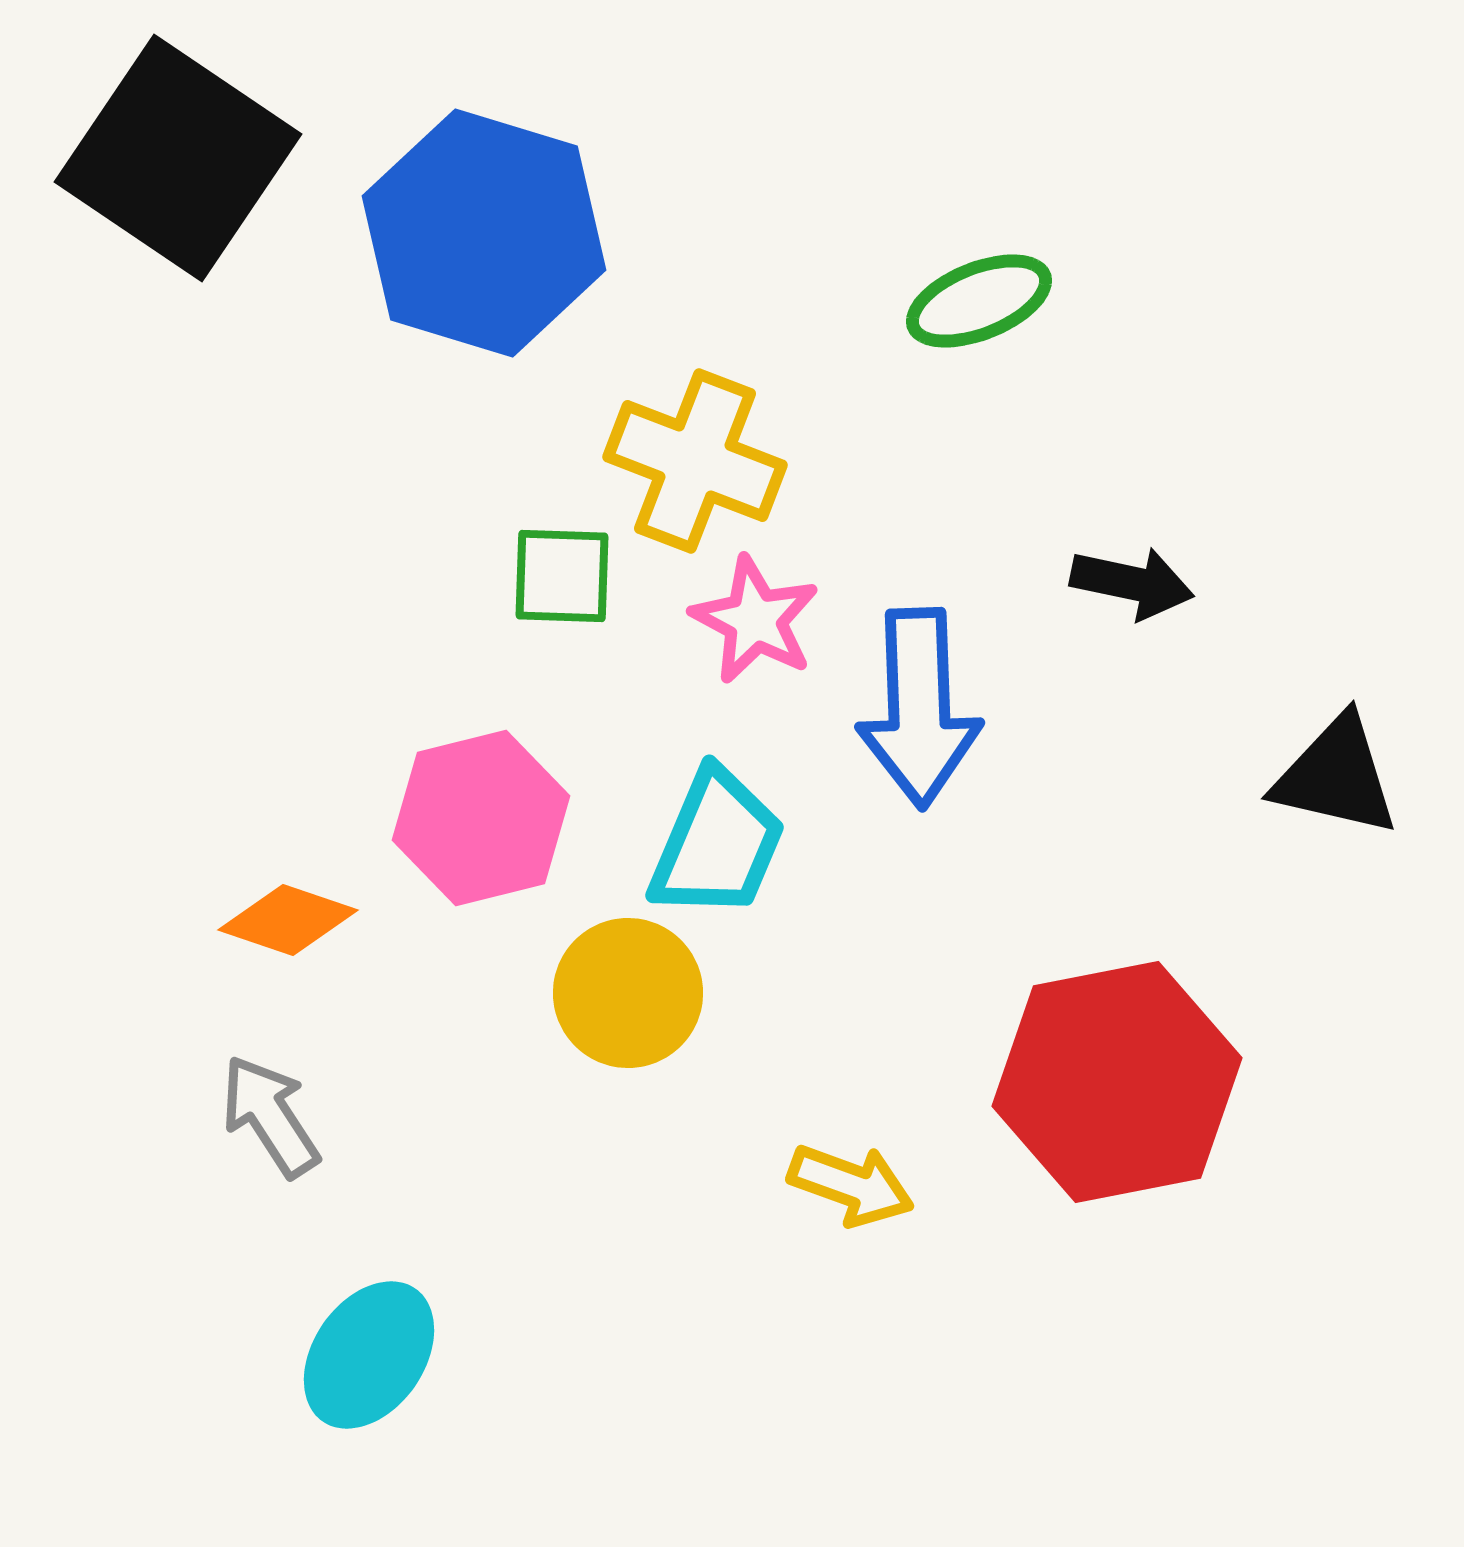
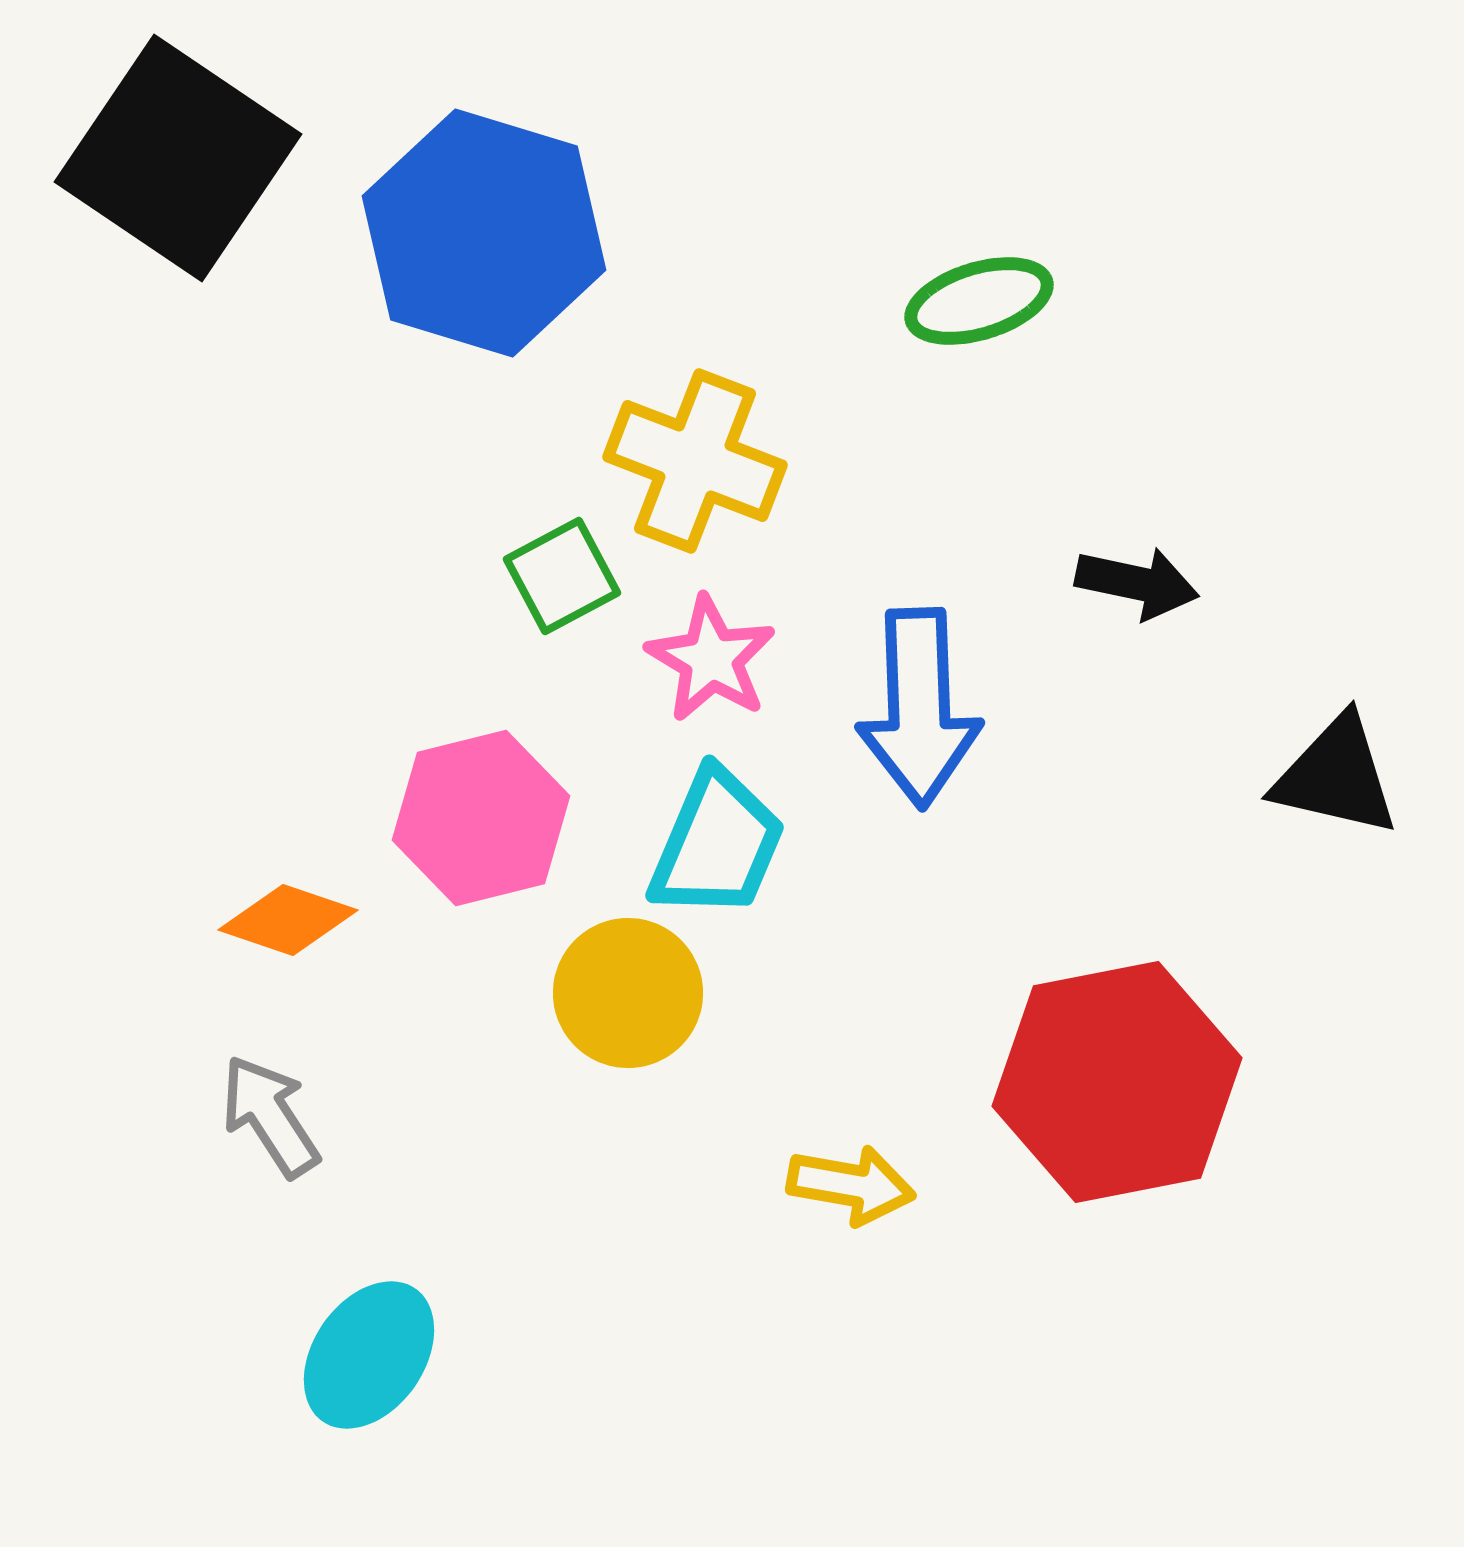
green ellipse: rotated 5 degrees clockwise
green square: rotated 30 degrees counterclockwise
black arrow: moved 5 px right
pink star: moved 44 px left, 39 px down; rotated 3 degrees clockwise
yellow arrow: rotated 10 degrees counterclockwise
